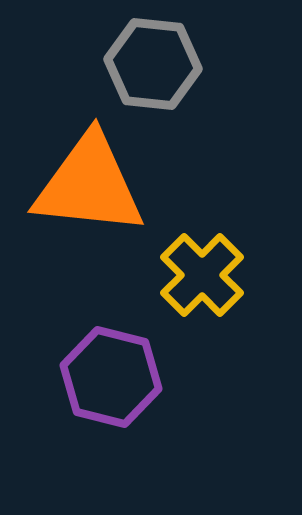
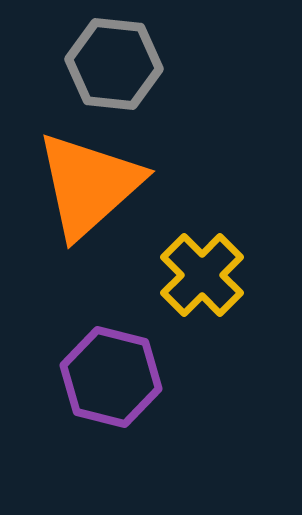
gray hexagon: moved 39 px left
orange triangle: rotated 48 degrees counterclockwise
